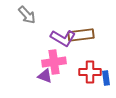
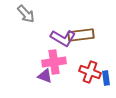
gray arrow: moved 1 px left, 1 px up
red cross: rotated 20 degrees clockwise
